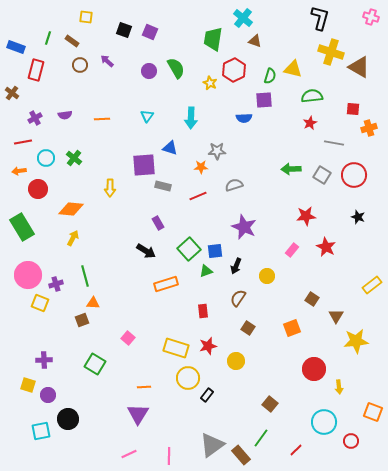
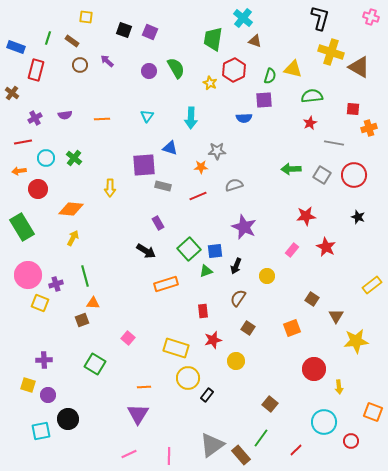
red star at (208, 346): moved 5 px right, 6 px up
